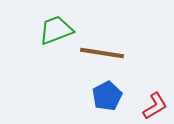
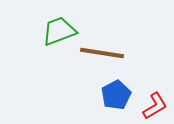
green trapezoid: moved 3 px right, 1 px down
blue pentagon: moved 9 px right, 1 px up
